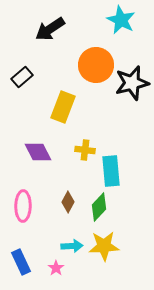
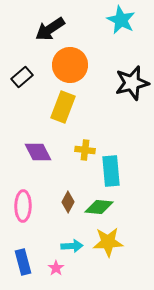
orange circle: moved 26 px left
green diamond: rotated 52 degrees clockwise
yellow star: moved 4 px right, 4 px up
blue rectangle: moved 2 px right; rotated 10 degrees clockwise
